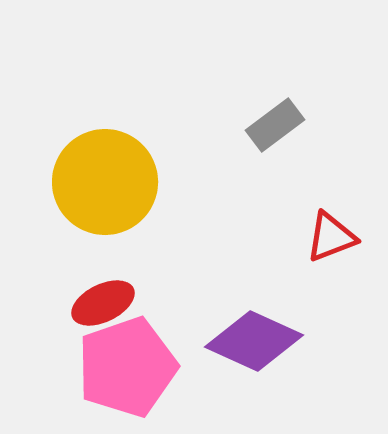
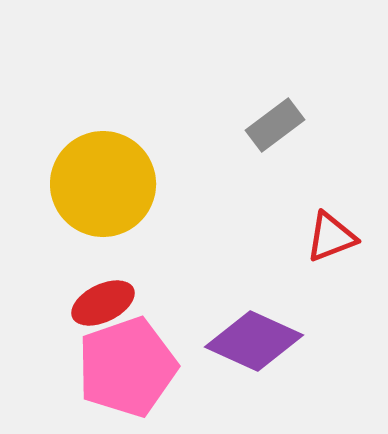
yellow circle: moved 2 px left, 2 px down
